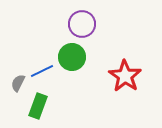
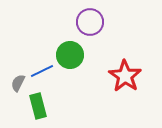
purple circle: moved 8 px right, 2 px up
green circle: moved 2 px left, 2 px up
green rectangle: rotated 35 degrees counterclockwise
